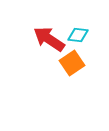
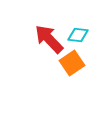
red arrow: rotated 12 degrees clockwise
